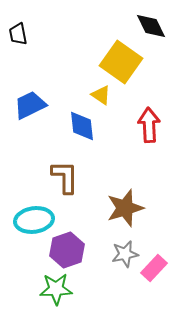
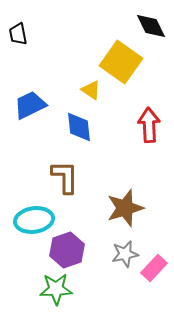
yellow triangle: moved 10 px left, 5 px up
blue diamond: moved 3 px left, 1 px down
